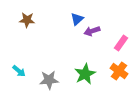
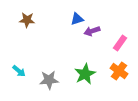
blue triangle: rotated 24 degrees clockwise
pink rectangle: moved 1 px left
